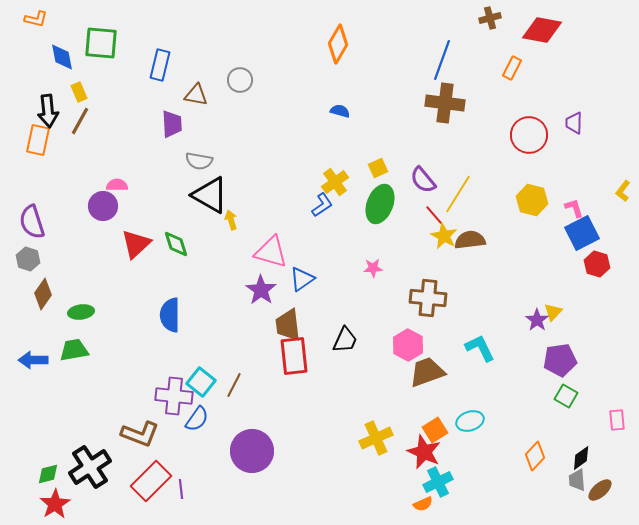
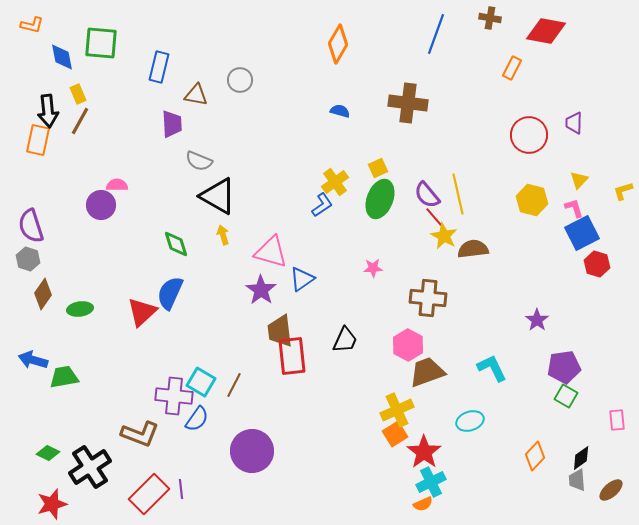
brown cross at (490, 18): rotated 25 degrees clockwise
orange L-shape at (36, 19): moved 4 px left, 6 px down
red diamond at (542, 30): moved 4 px right, 1 px down
blue line at (442, 60): moved 6 px left, 26 px up
blue rectangle at (160, 65): moved 1 px left, 2 px down
yellow rectangle at (79, 92): moved 1 px left, 2 px down
brown cross at (445, 103): moved 37 px left
gray semicircle at (199, 161): rotated 12 degrees clockwise
purple semicircle at (423, 180): moved 4 px right, 15 px down
yellow L-shape at (623, 191): rotated 35 degrees clockwise
yellow line at (458, 194): rotated 45 degrees counterclockwise
black triangle at (210, 195): moved 8 px right, 1 px down
green ellipse at (380, 204): moved 5 px up
purple circle at (103, 206): moved 2 px left, 1 px up
red line at (434, 215): moved 2 px down
yellow arrow at (231, 220): moved 8 px left, 15 px down
purple semicircle at (32, 222): moved 1 px left, 4 px down
brown semicircle at (470, 240): moved 3 px right, 9 px down
red triangle at (136, 244): moved 6 px right, 68 px down
green ellipse at (81, 312): moved 1 px left, 3 px up
yellow triangle at (553, 312): moved 26 px right, 132 px up
blue semicircle at (170, 315): moved 22 px up; rotated 24 degrees clockwise
brown trapezoid at (288, 325): moved 8 px left, 6 px down
cyan L-shape at (480, 348): moved 12 px right, 20 px down
green trapezoid at (74, 350): moved 10 px left, 27 px down
red rectangle at (294, 356): moved 2 px left
blue arrow at (33, 360): rotated 16 degrees clockwise
purple pentagon at (560, 360): moved 4 px right, 7 px down
cyan square at (201, 382): rotated 8 degrees counterclockwise
orange square at (435, 430): moved 40 px left, 4 px down
yellow cross at (376, 438): moved 21 px right, 28 px up
red star at (424, 452): rotated 12 degrees clockwise
green diamond at (48, 474): moved 21 px up; rotated 40 degrees clockwise
red rectangle at (151, 481): moved 2 px left, 13 px down
cyan cross at (438, 482): moved 7 px left
brown ellipse at (600, 490): moved 11 px right
red star at (55, 504): moved 3 px left; rotated 16 degrees clockwise
